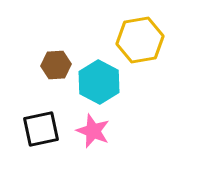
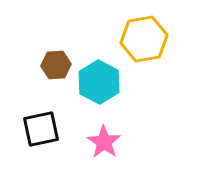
yellow hexagon: moved 4 px right, 1 px up
pink star: moved 11 px right, 11 px down; rotated 12 degrees clockwise
